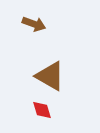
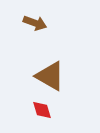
brown arrow: moved 1 px right, 1 px up
